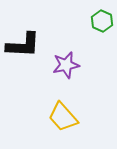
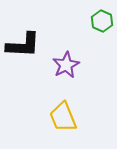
purple star: rotated 16 degrees counterclockwise
yellow trapezoid: rotated 20 degrees clockwise
